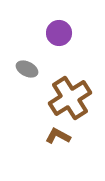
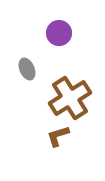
gray ellipse: rotated 40 degrees clockwise
brown L-shape: rotated 45 degrees counterclockwise
